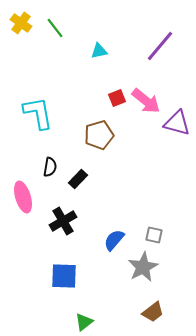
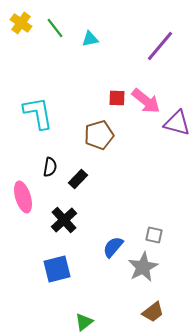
cyan triangle: moved 9 px left, 12 px up
red square: rotated 24 degrees clockwise
black cross: moved 1 px right, 1 px up; rotated 12 degrees counterclockwise
blue semicircle: moved 1 px left, 7 px down
blue square: moved 7 px left, 7 px up; rotated 16 degrees counterclockwise
